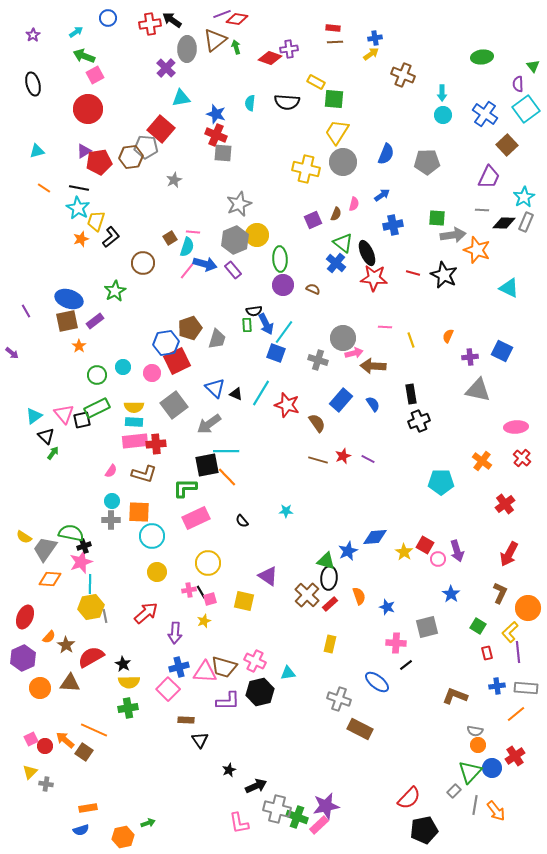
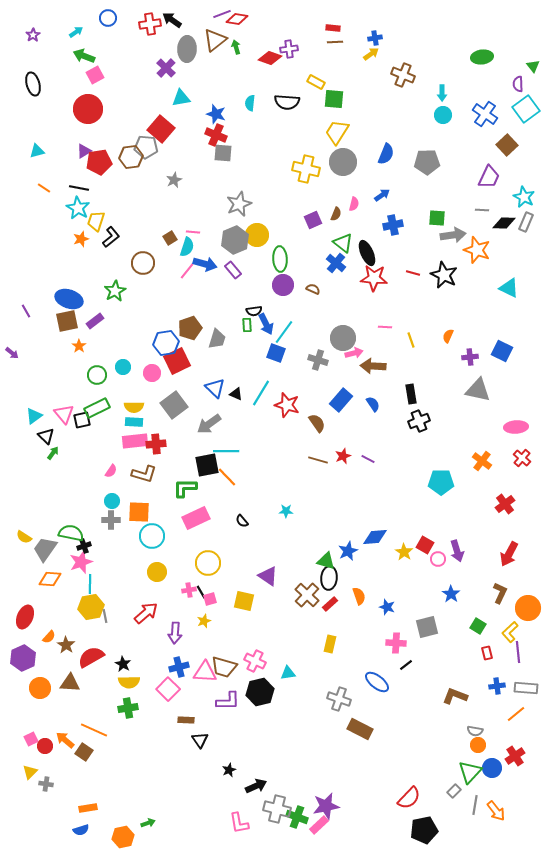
cyan star at (524, 197): rotated 15 degrees counterclockwise
